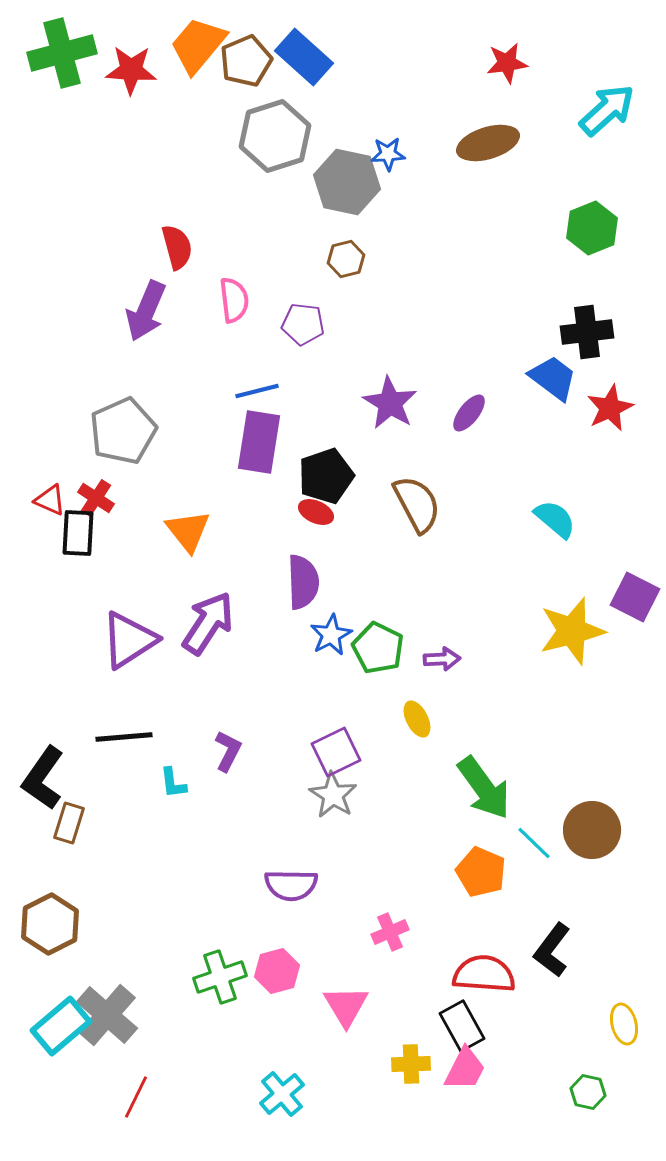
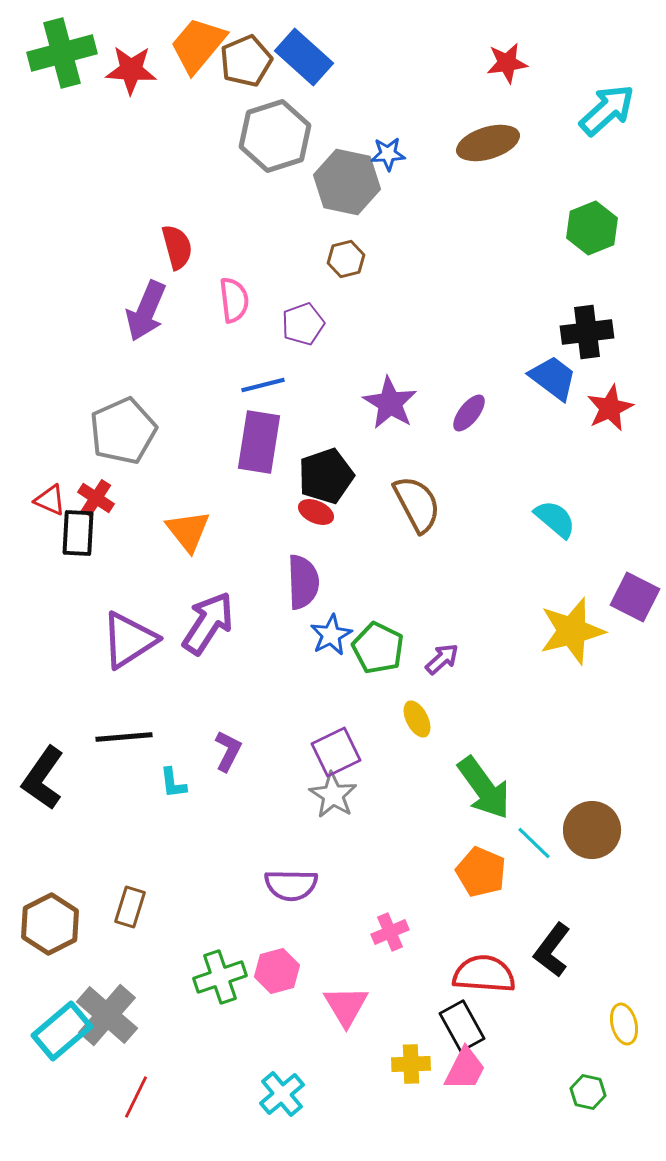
purple pentagon at (303, 324): rotated 27 degrees counterclockwise
blue line at (257, 391): moved 6 px right, 6 px up
purple arrow at (442, 659): rotated 39 degrees counterclockwise
brown rectangle at (69, 823): moved 61 px right, 84 px down
cyan rectangle at (61, 1026): moved 1 px right, 5 px down
